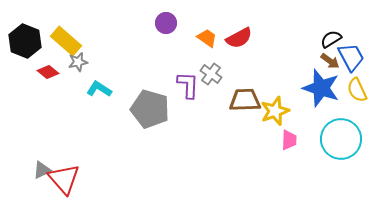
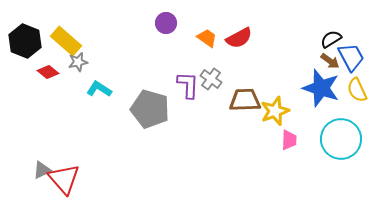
gray cross: moved 5 px down
